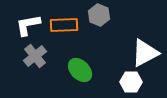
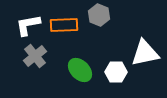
white triangle: rotated 16 degrees clockwise
white hexagon: moved 15 px left, 10 px up
